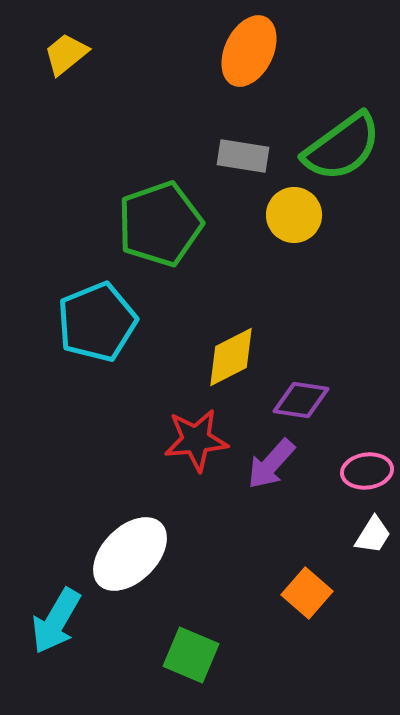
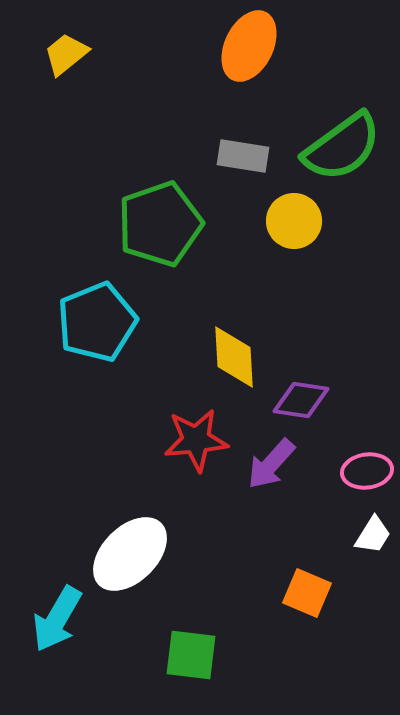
orange ellipse: moved 5 px up
yellow circle: moved 6 px down
yellow diamond: moved 3 px right; rotated 66 degrees counterclockwise
orange square: rotated 18 degrees counterclockwise
cyan arrow: moved 1 px right, 2 px up
green square: rotated 16 degrees counterclockwise
